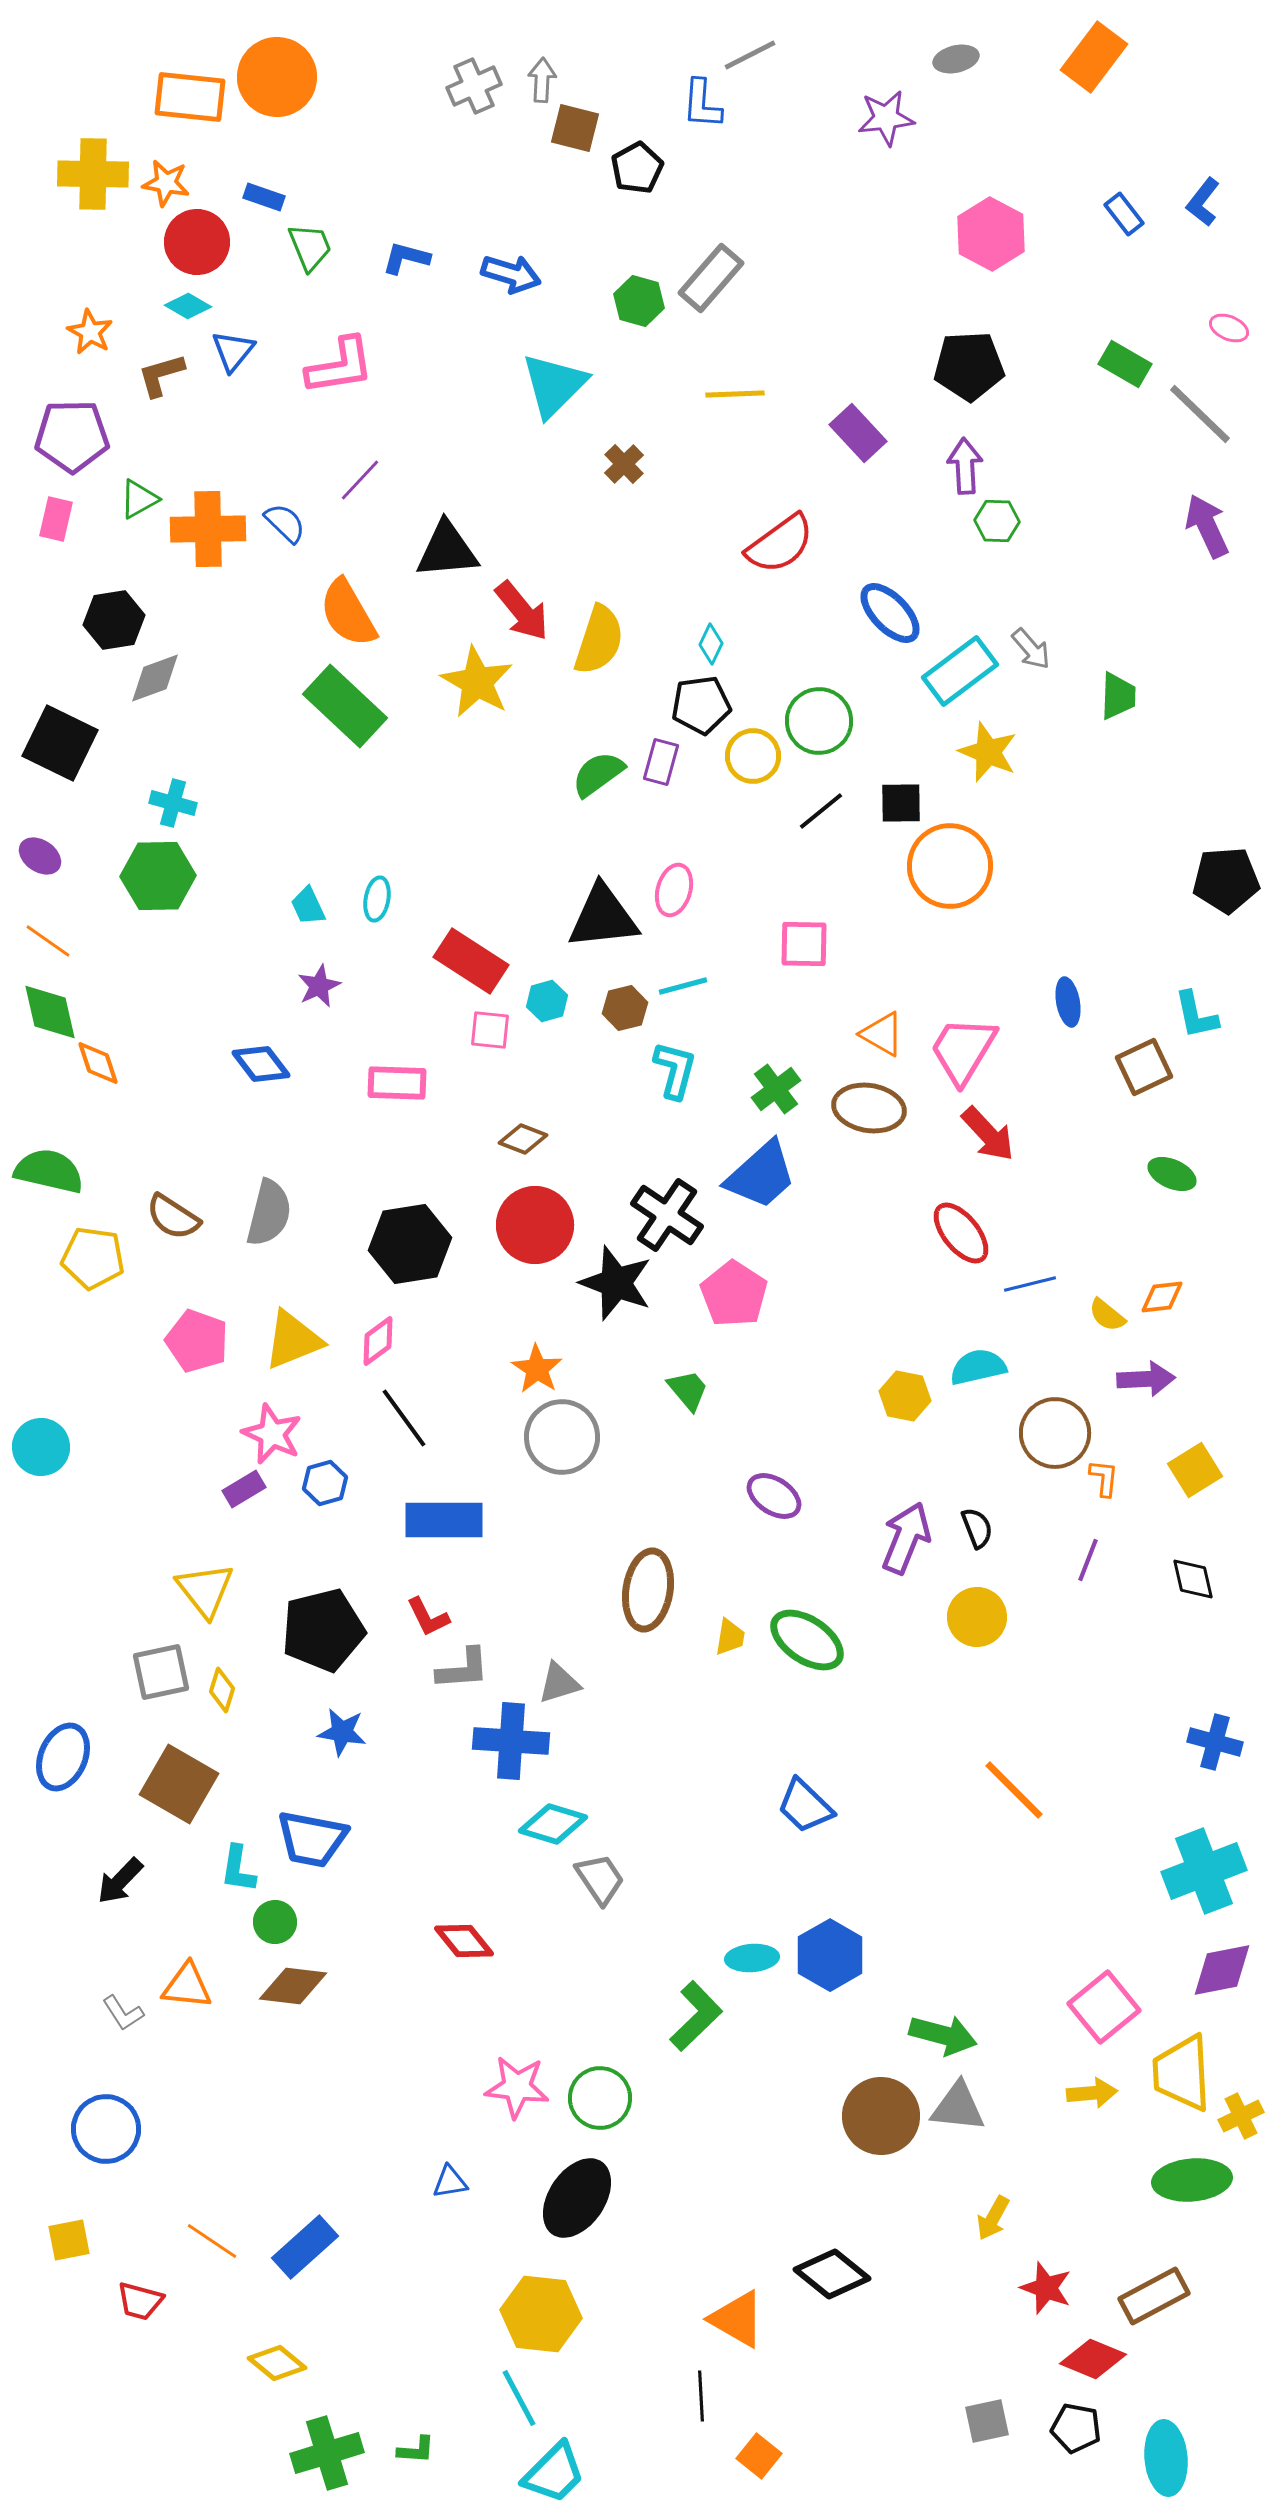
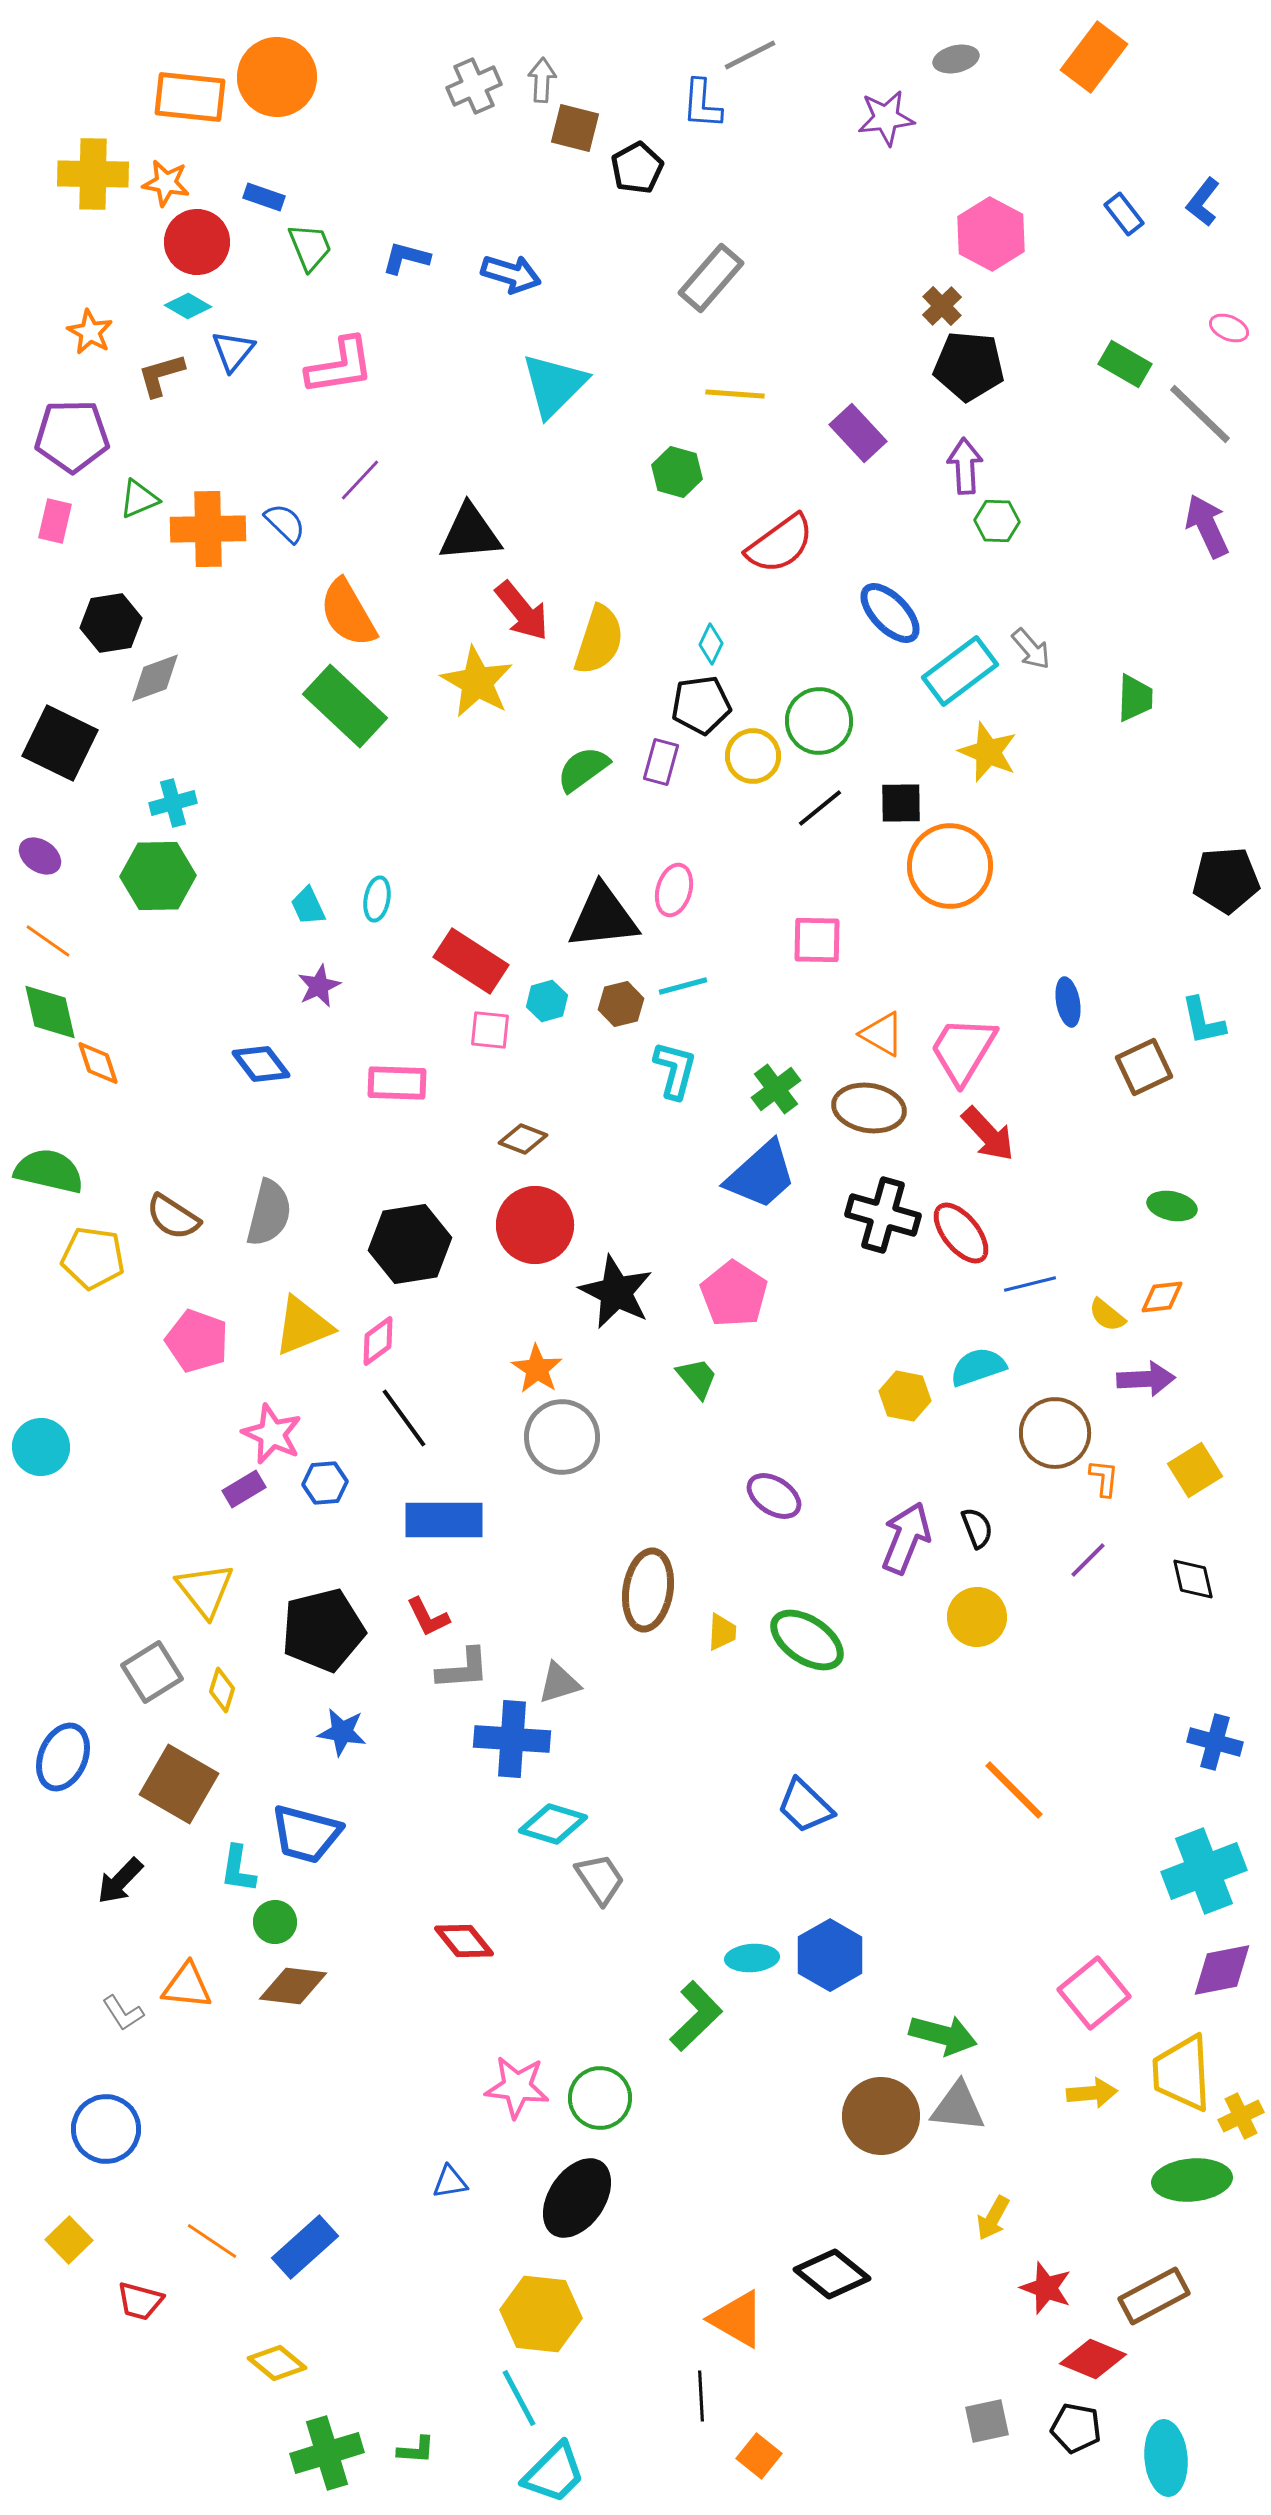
green hexagon at (639, 301): moved 38 px right, 171 px down
black pentagon at (969, 366): rotated 8 degrees clockwise
yellow line at (735, 394): rotated 6 degrees clockwise
brown cross at (624, 464): moved 318 px right, 158 px up
green triangle at (139, 499): rotated 6 degrees clockwise
pink rectangle at (56, 519): moved 1 px left, 2 px down
black triangle at (447, 550): moved 23 px right, 17 px up
black hexagon at (114, 620): moved 3 px left, 3 px down
green trapezoid at (1118, 696): moved 17 px right, 2 px down
green semicircle at (598, 774): moved 15 px left, 5 px up
cyan cross at (173, 803): rotated 30 degrees counterclockwise
black line at (821, 811): moved 1 px left, 3 px up
pink square at (804, 944): moved 13 px right, 4 px up
brown hexagon at (625, 1008): moved 4 px left, 4 px up
cyan L-shape at (1196, 1015): moved 7 px right, 6 px down
green ellipse at (1172, 1174): moved 32 px down; rotated 12 degrees counterclockwise
black cross at (667, 1215): moved 216 px right; rotated 18 degrees counterclockwise
black star at (616, 1283): moved 9 px down; rotated 6 degrees clockwise
yellow triangle at (293, 1340): moved 10 px right, 14 px up
cyan semicircle at (978, 1367): rotated 6 degrees counterclockwise
green trapezoid at (688, 1390): moved 9 px right, 12 px up
blue hexagon at (325, 1483): rotated 12 degrees clockwise
purple line at (1088, 1560): rotated 24 degrees clockwise
yellow trapezoid at (730, 1637): moved 8 px left, 5 px up; rotated 6 degrees counterclockwise
gray square at (161, 1672): moved 9 px left; rotated 20 degrees counterclockwise
blue cross at (511, 1741): moved 1 px right, 2 px up
blue trapezoid at (312, 1839): moved 6 px left, 5 px up; rotated 4 degrees clockwise
pink square at (1104, 2007): moved 10 px left, 14 px up
yellow square at (69, 2240): rotated 33 degrees counterclockwise
